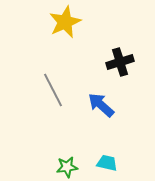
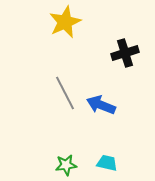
black cross: moved 5 px right, 9 px up
gray line: moved 12 px right, 3 px down
blue arrow: rotated 20 degrees counterclockwise
green star: moved 1 px left, 2 px up
